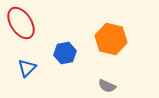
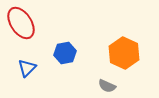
orange hexagon: moved 13 px right, 14 px down; rotated 12 degrees clockwise
